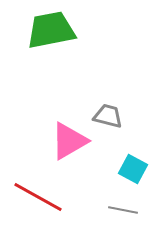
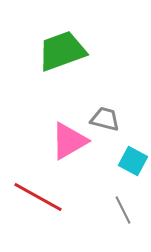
green trapezoid: moved 11 px right, 21 px down; rotated 9 degrees counterclockwise
gray trapezoid: moved 3 px left, 3 px down
cyan square: moved 8 px up
gray line: rotated 52 degrees clockwise
